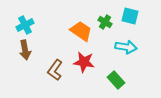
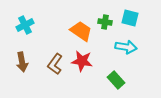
cyan square: moved 2 px down
green cross: rotated 24 degrees counterclockwise
brown arrow: moved 3 px left, 12 px down
red star: moved 2 px left, 1 px up
brown L-shape: moved 6 px up
